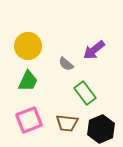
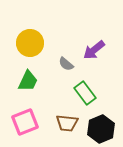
yellow circle: moved 2 px right, 3 px up
pink square: moved 4 px left, 2 px down
